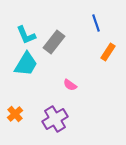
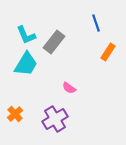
pink semicircle: moved 1 px left, 3 px down
